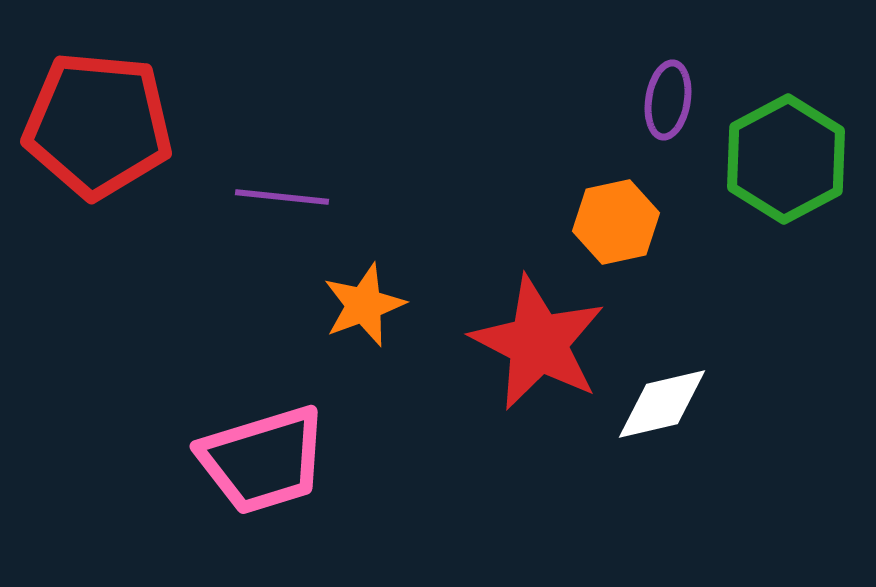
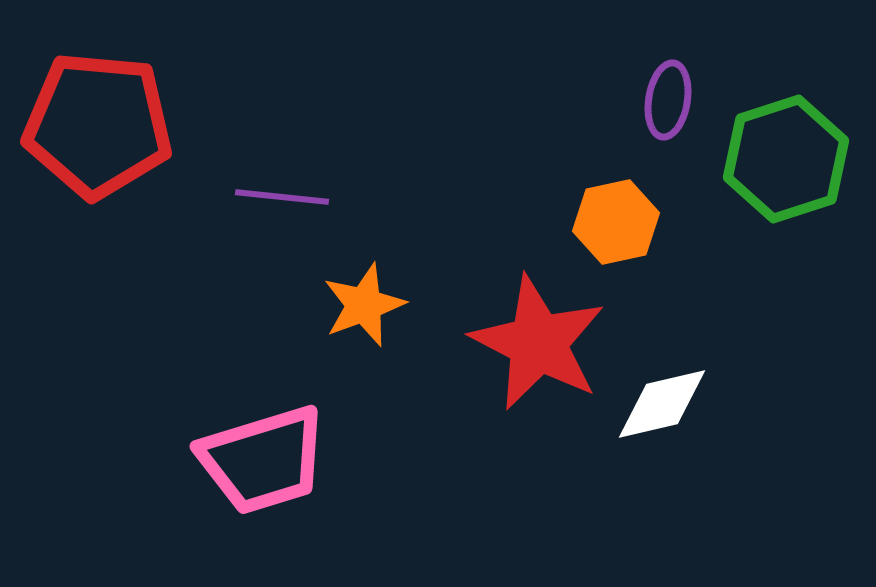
green hexagon: rotated 10 degrees clockwise
